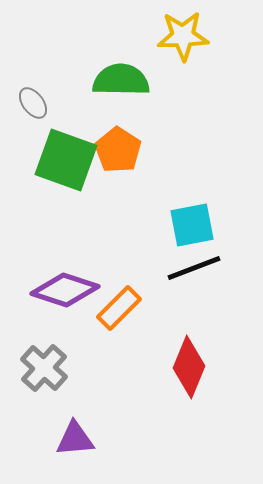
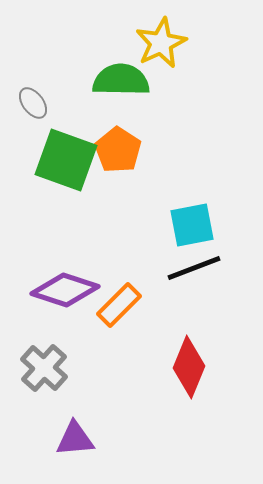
yellow star: moved 22 px left, 7 px down; rotated 24 degrees counterclockwise
orange rectangle: moved 3 px up
